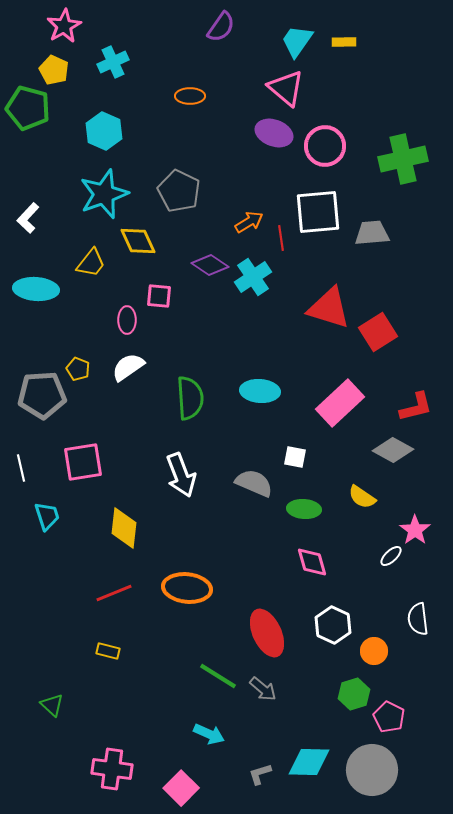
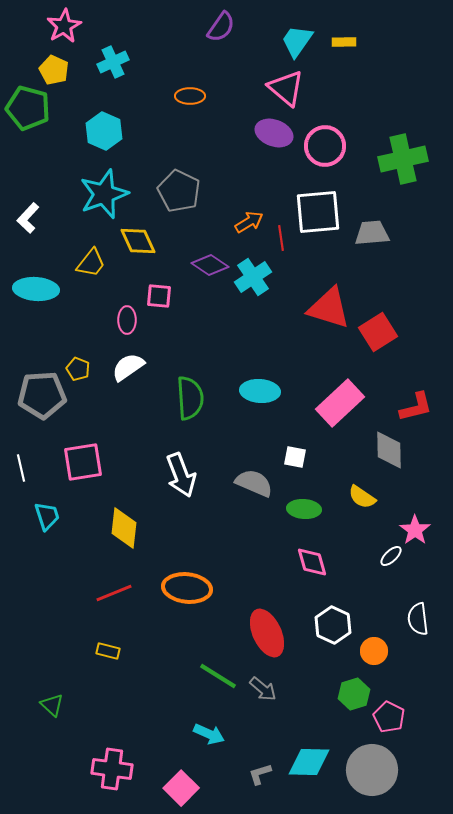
gray diamond at (393, 450): moved 4 px left; rotated 60 degrees clockwise
